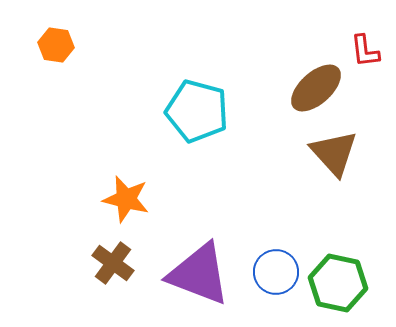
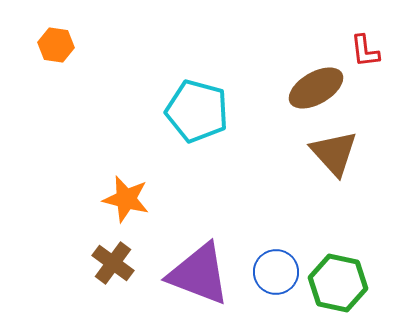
brown ellipse: rotated 12 degrees clockwise
